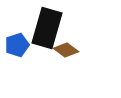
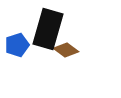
black rectangle: moved 1 px right, 1 px down
